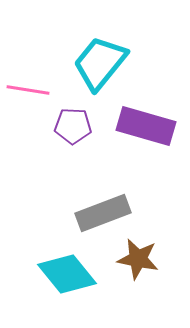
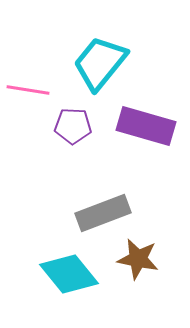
cyan diamond: moved 2 px right
